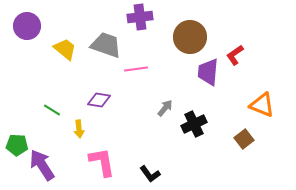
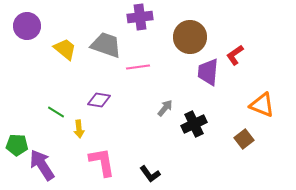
pink line: moved 2 px right, 2 px up
green line: moved 4 px right, 2 px down
